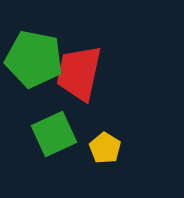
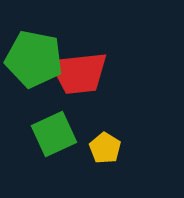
red trapezoid: rotated 108 degrees counterclockwise
